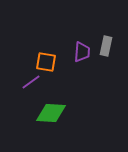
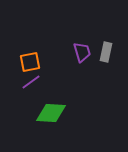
gray rectangle: moved 6 px down
purple trapezoid: rotated 20 degrees counterclockwise
orange square: moved 16 px left; rotated 20 degrees counterclockwise
